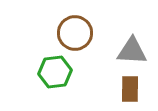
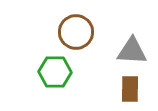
brown circle: moved 1 px right, 1 px up
green hexagon: rotated 8 degrees clockwise
